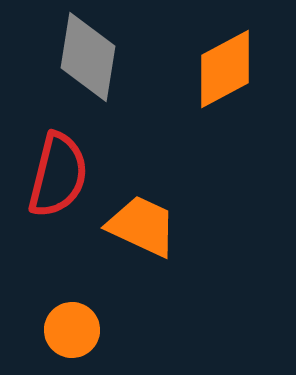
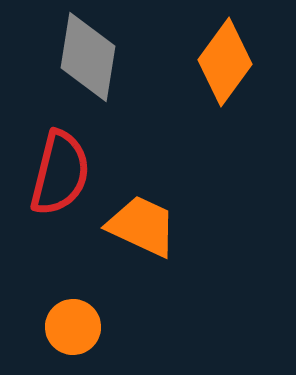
orange diamond: moved 7 px up; rotated 26 degrees counterclockwise
red semicircle: moved 2 px right, 2 px up
orange circle: moved 1 px right, 3 px up
